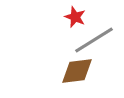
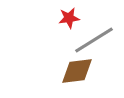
red star: moved 6 px left, 1 px down; rotated 30 degrees counterclockwise
